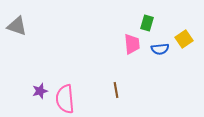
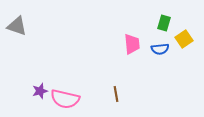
green rectangle: moved 17 px right
brown line: moved 4 px down
pink semicircle: rotated 72 degrees counterclockwise
